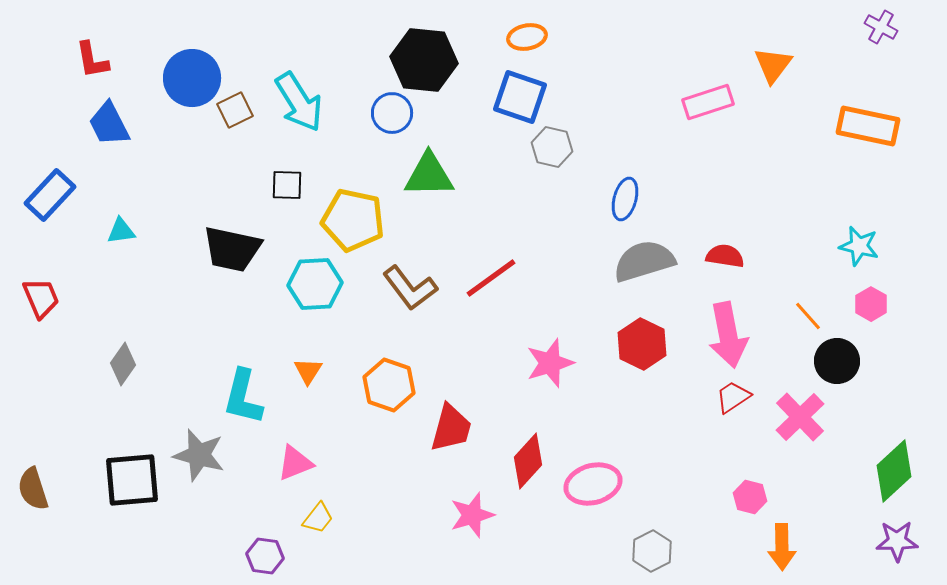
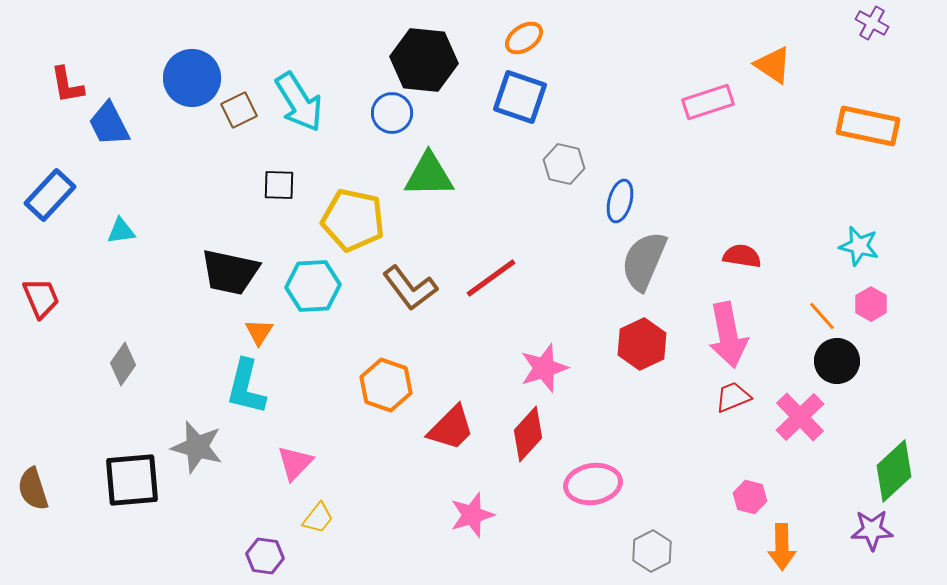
purple cross at (881, 27): moved 9 px left, 4 px up
orange ellipse at (527, 37): moved 3 px left, 1 px down; rotated 24 degrees counterclockwise
red L-shape at (92, 60): moved 25 px left, 25 px down
orange triangle at (773, 65): rotated 33 degrees counterclockwise
brown square at (235, 110): moved 4 px right
gray hexagon at (552, 147): moved 12 px right, 17 px down
black square at (287, 185): moved 8 px left
blue ellipse at (625, 199): moved 5 px left, 2 px down
black trapezoid at (232, 249): moved 2 px left, 23 px down
red semicircle at (725, 256): moved 17 px right
gray semicircle at (644, 261): rotated 50 degrees counterclockwise
cyan hexagon at (315, 284): moved 2 px left, 2 px down
orange line at (808, 316): moved 14 px right
red hexagon at (642, 344): rotated 9 degrees clockwise
pink star at (550, 363): moved 6 px left, 5 px down
orange triangle at (308, 371): moved 49 px left, 39 px up
orange hexagon at (389, 385): moved 3 px left
cyan L-shape at (243, 397): moved 3 px right, 10 px up
red trapezoid at (733, 397): rotated 12 degrees clockwise
red trapezoid at (451, 428): rotated 30 degrees clockwise
gray star at (199, 455): moved 2 px left, 8 px up
red diamond at (528, 461): moved 27 px up
pink triangle at (295, 463): rotated 24 degrees counterclockwise
pink ellipse at (593, 484): rotated 6 degrees clockwise
purple star at (897, 541): moved 25 px left, 11 px up
